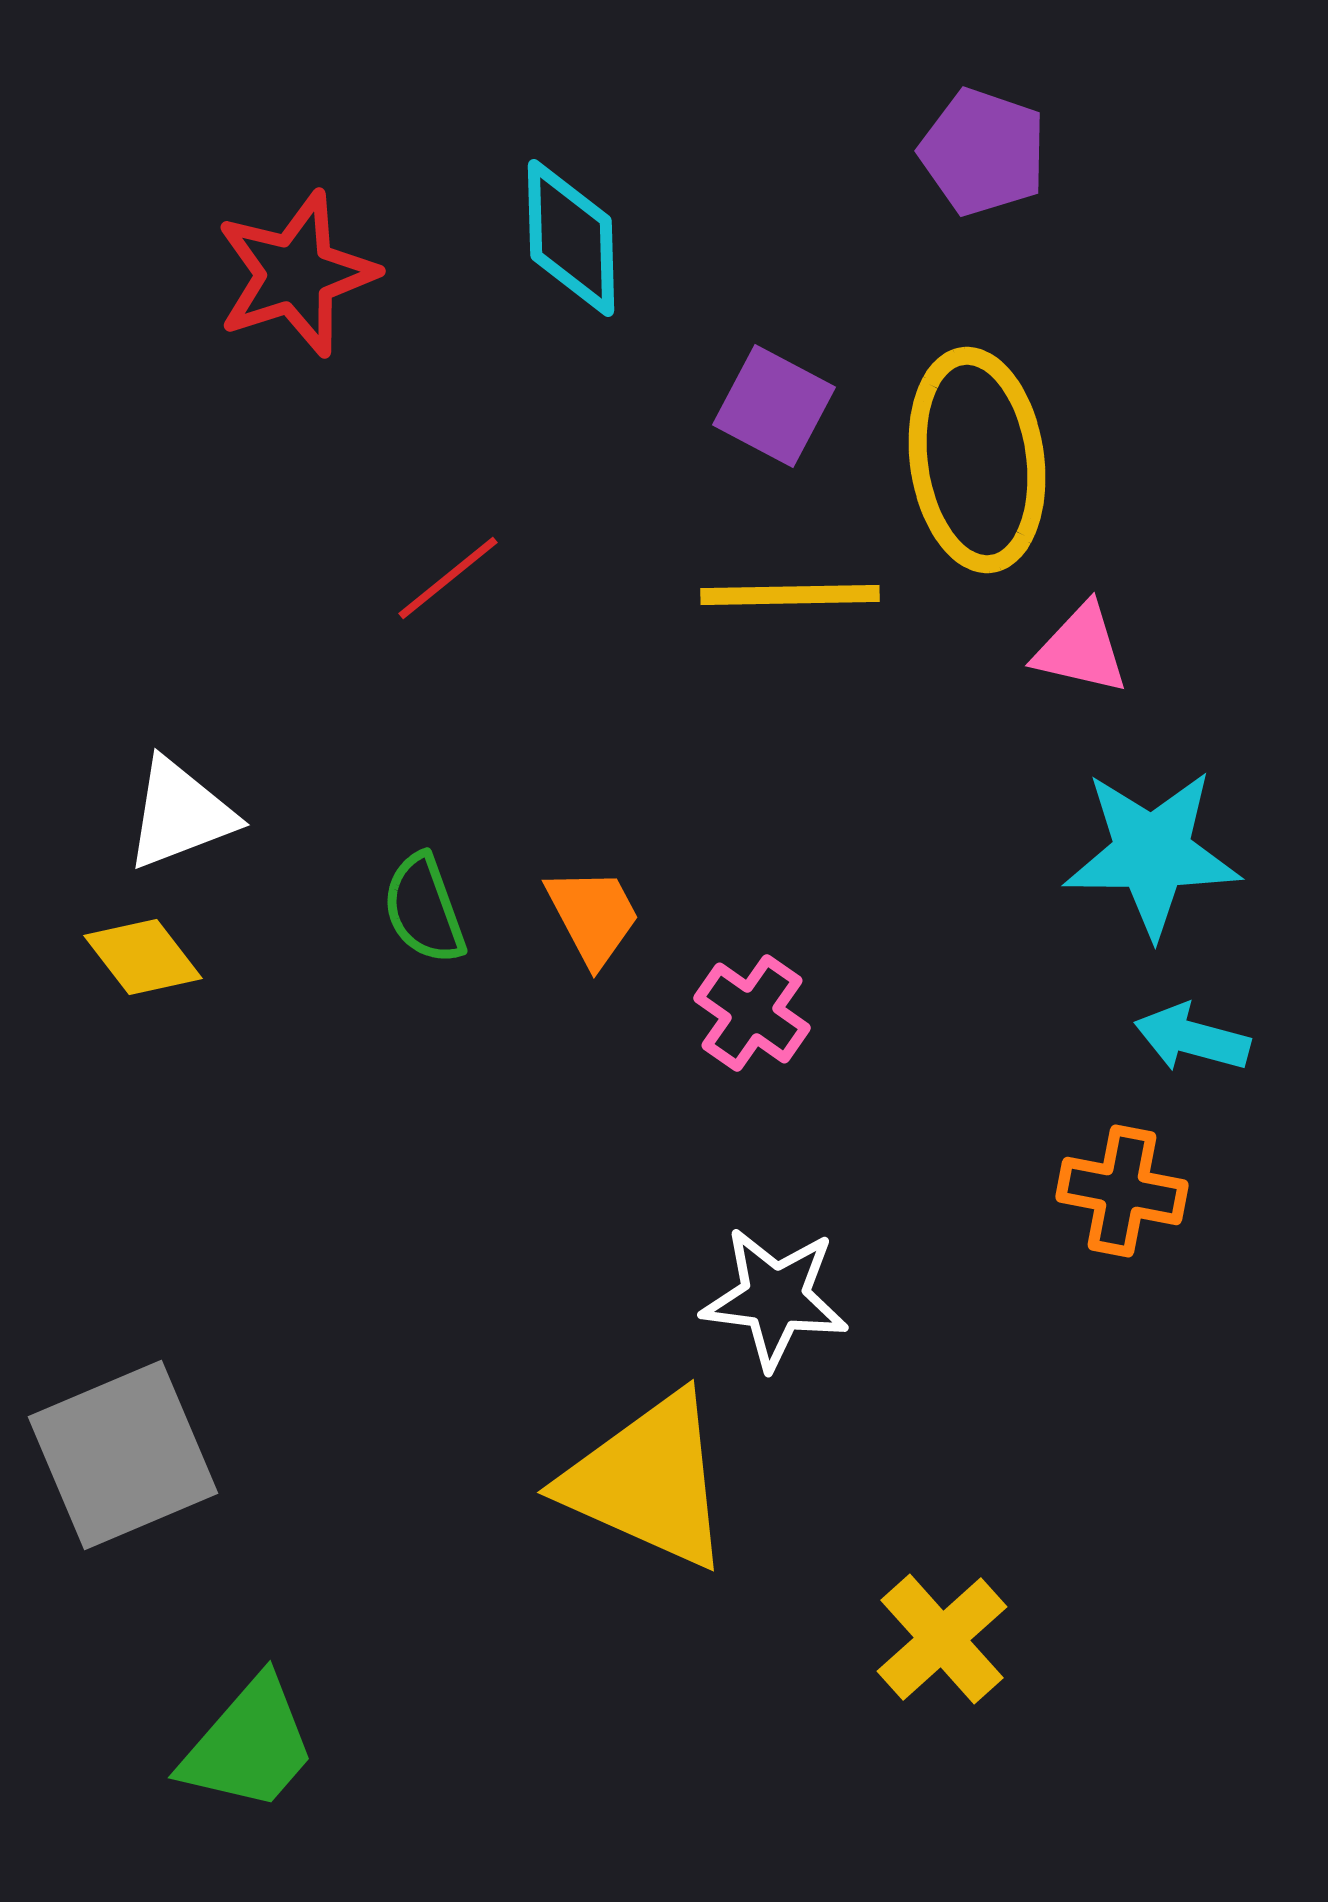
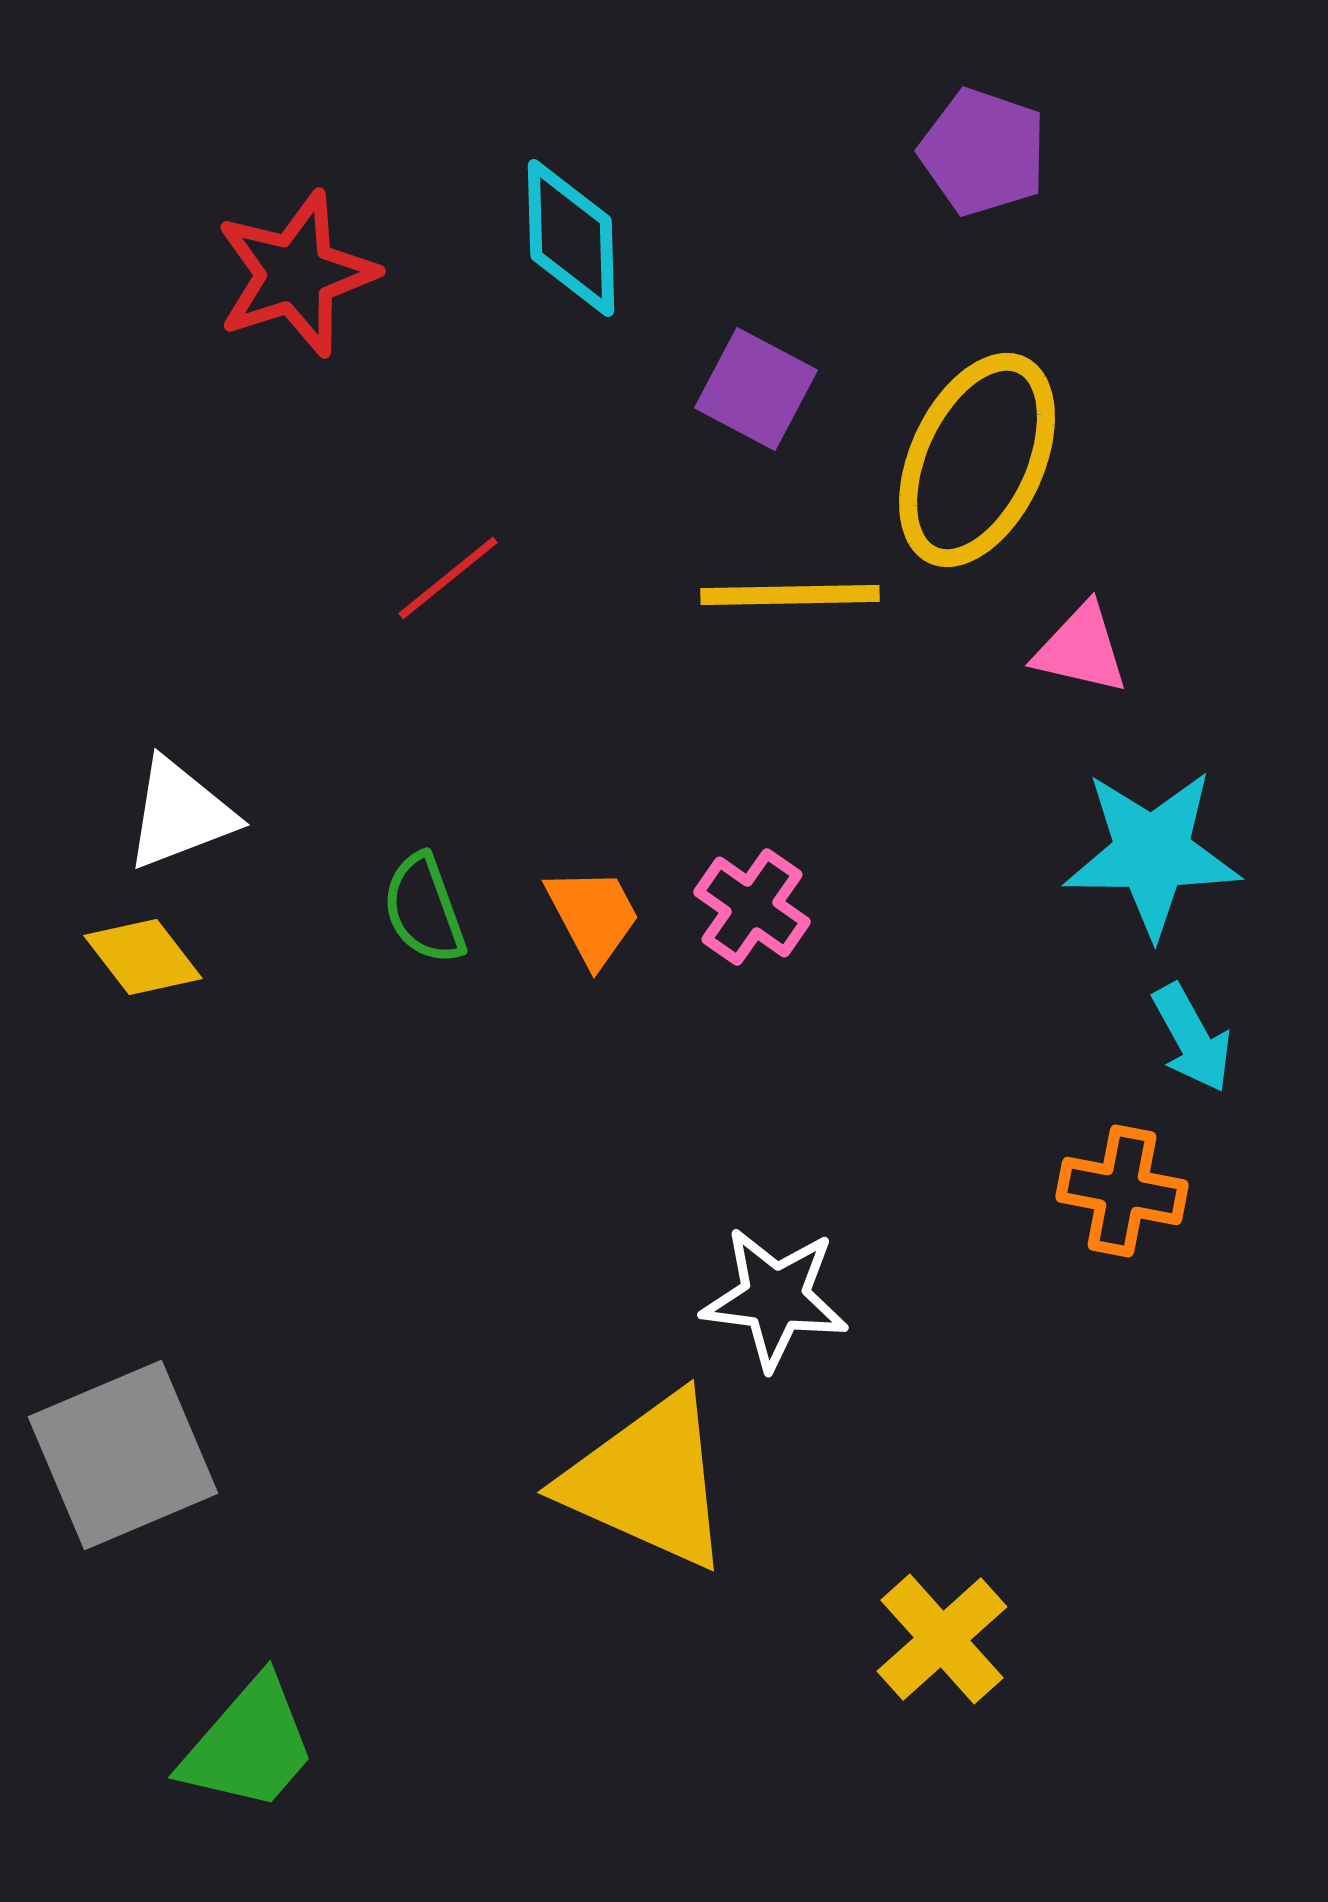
purple square: moved 18 px left, 17 px up
yellow ellipse: rotated 33 degrees clockwise
pink cross: moved 106 px up
cyan arrow: rotated 134 degrees counterclockwise
